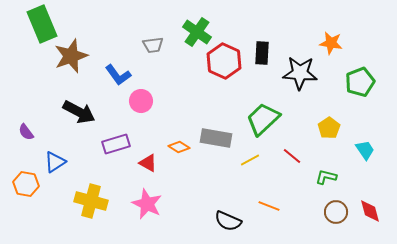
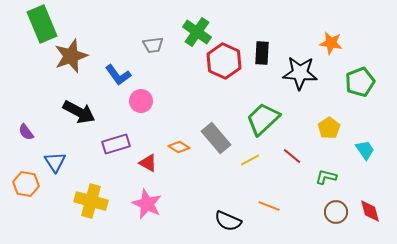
gray rectangle: rotated 40 degrees clockwise
blue triangle: rotated 30 degrees counterclockwise
